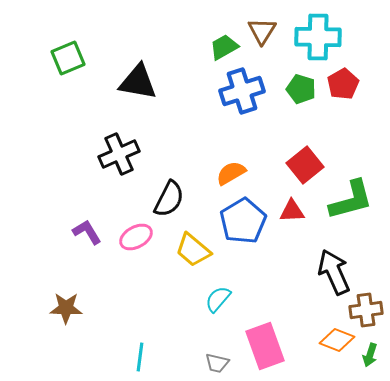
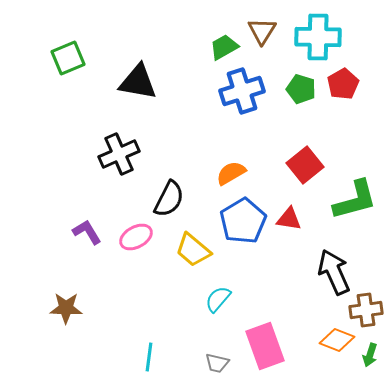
green L-shape: moved 4 px right
red triangle: moved 3 px left, 8 px down; rotated 12 degrees clockwise
cyan line: moved 9 px right
